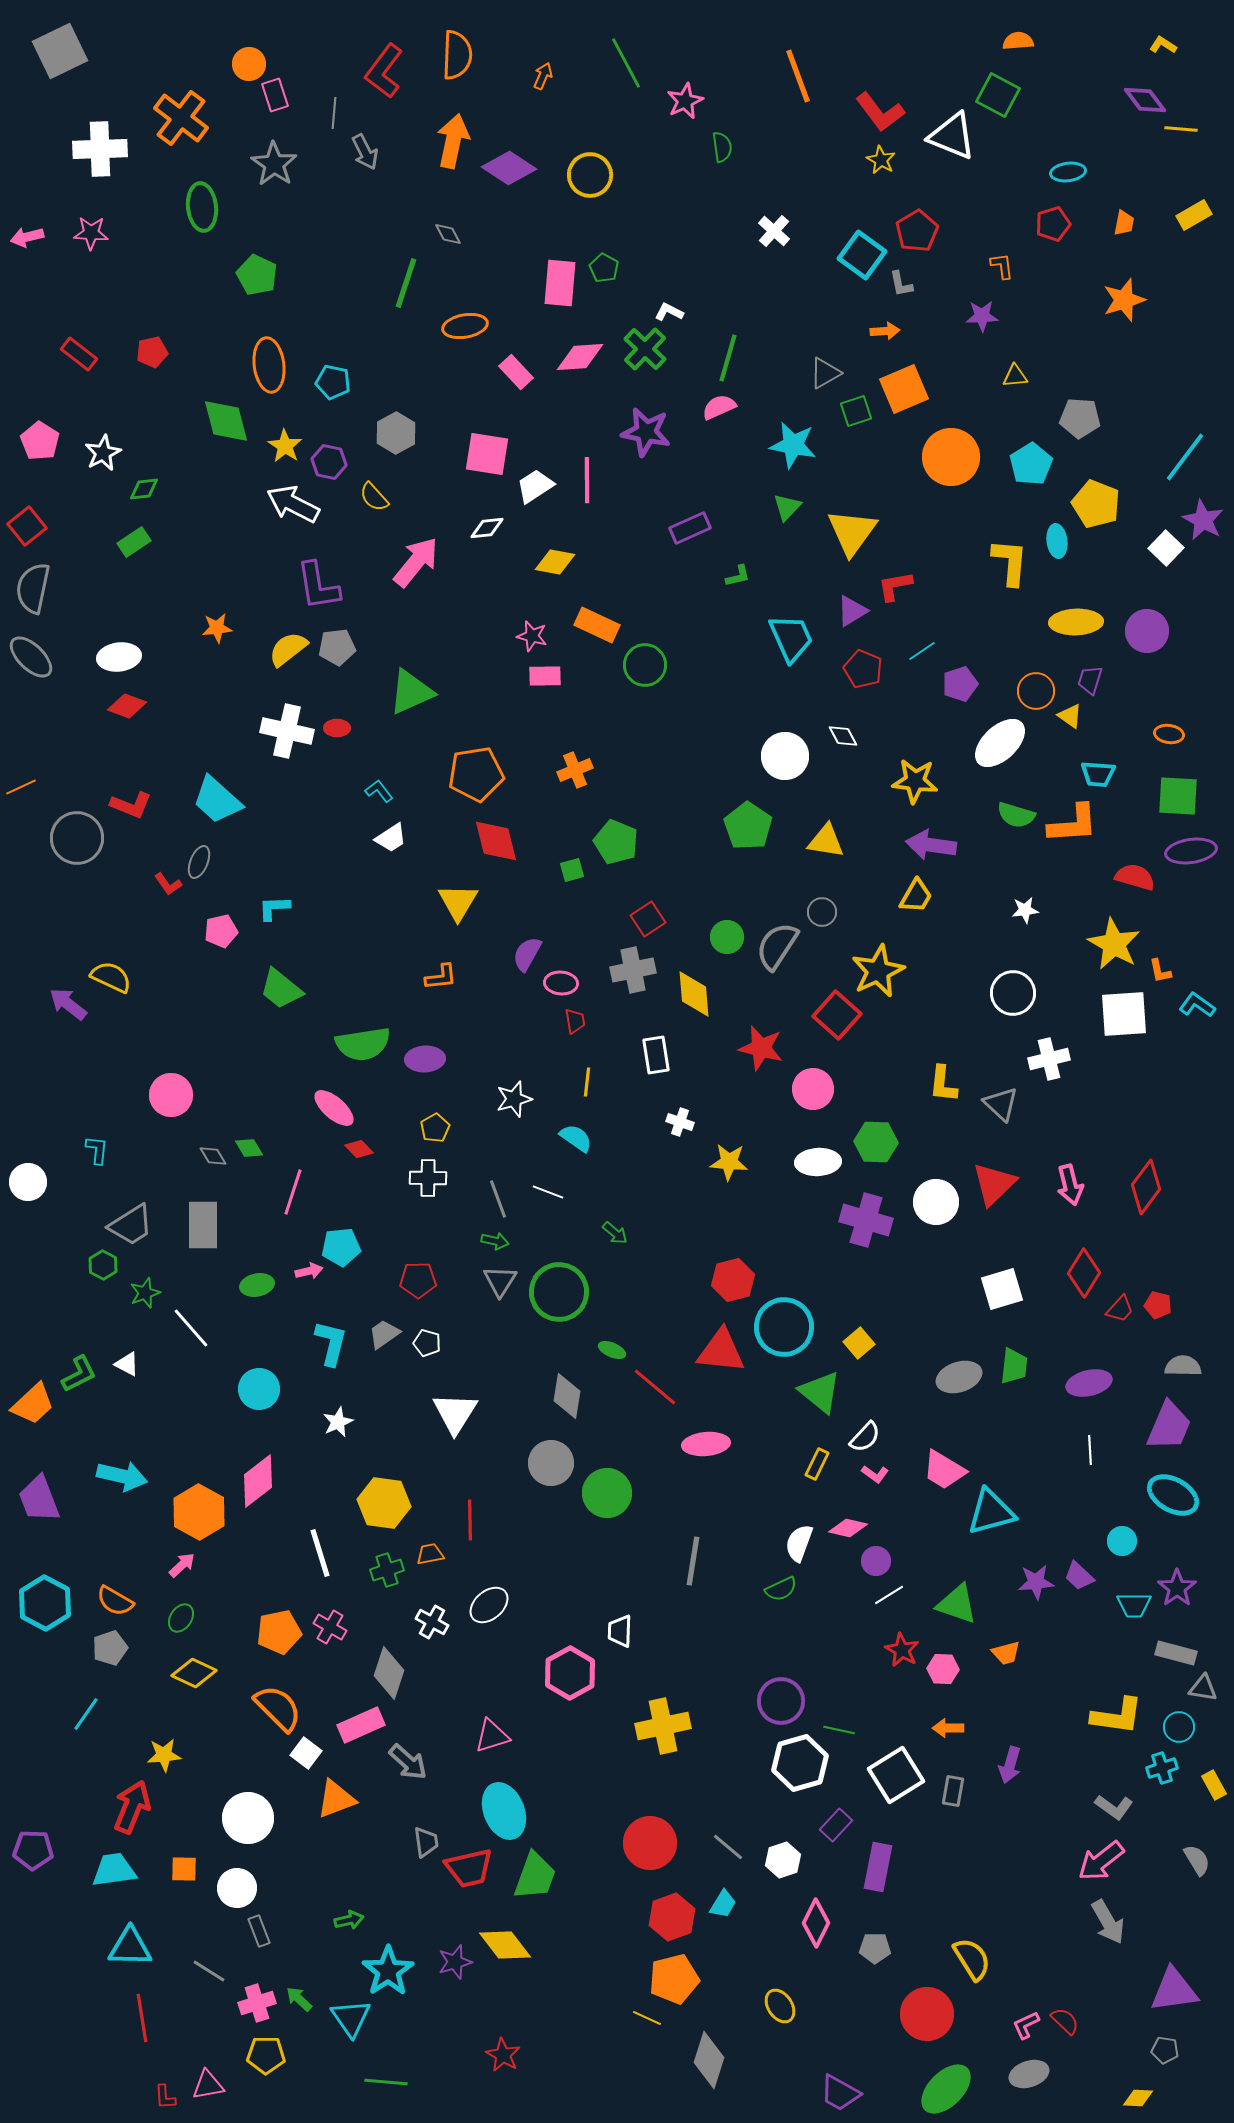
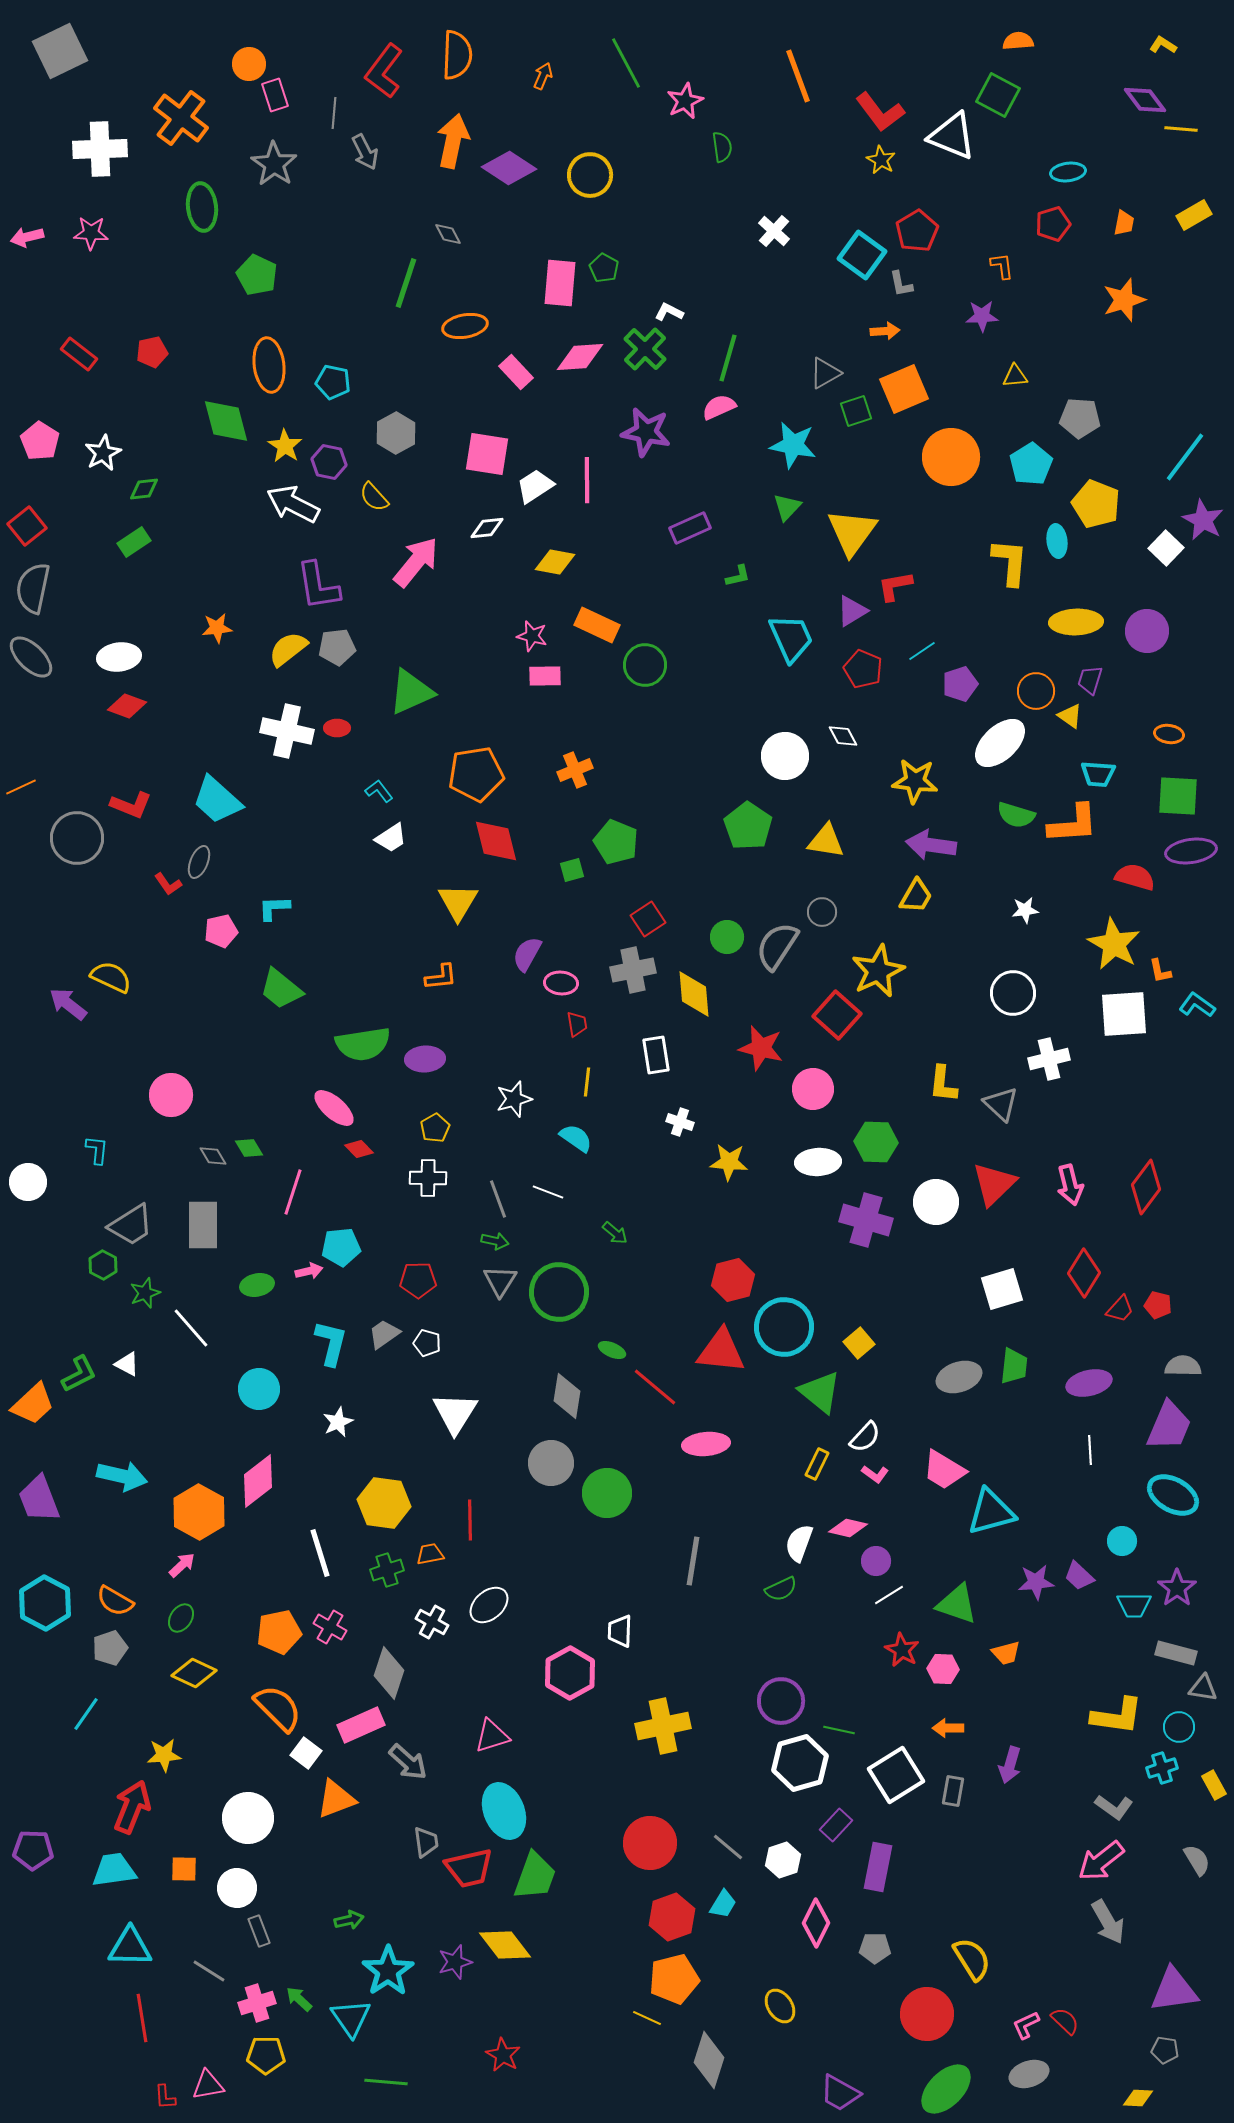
red trapezoid at (575, 1021): moved 2 px right, 3 px down
